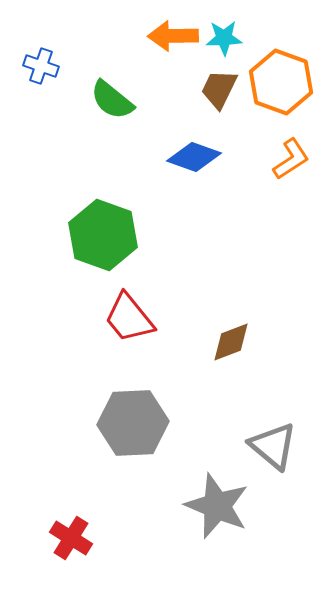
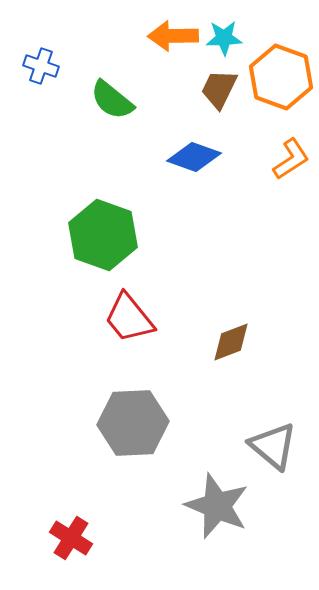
orange hexagon: moved 5 px up
